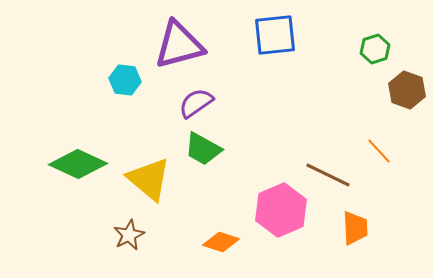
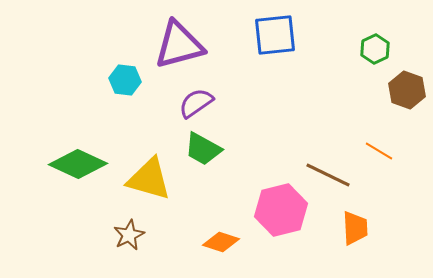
green hexagon: rotated 8 degrees counterclockwise
orange line: rotated 16 degrees counterclockwise
yellow triangle: rotated 24 degrees counterclockwise
pink hexagon: rotated 9 degrees clockwise
